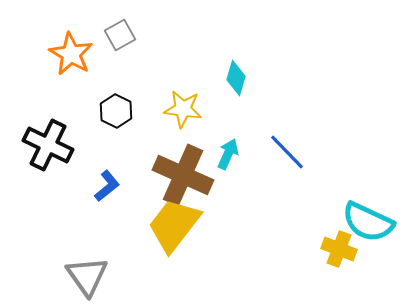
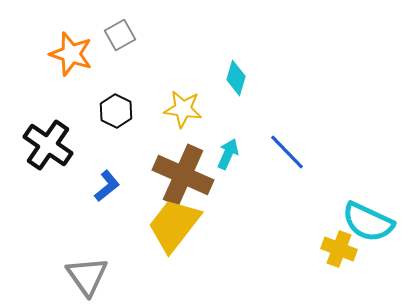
orange star: rotated 12 degrees counterclockwise
black cross: rotated 9 degrees clockwise
